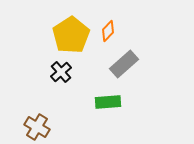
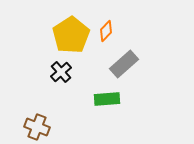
orange diamond: moved 2 px left
green rectangle: moved 1 px left, 3 px up
brown cross: rotated 10 degrees counterclockwise
